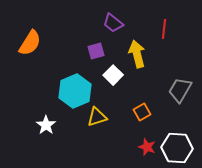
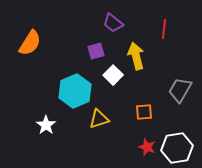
yellow arrow: moved 1 px left, 2 px down
orange square: moved 2 px right; rotated 24 degrees clockwise
yellow triangle: moved 2 px right, 2 px down
white hexagon: rotated 12 degrees counterclockwise
